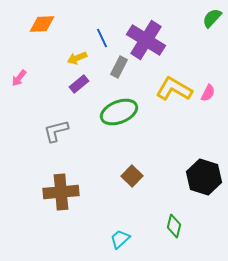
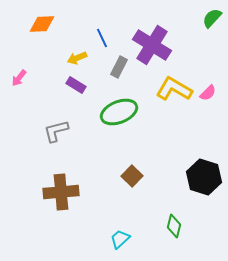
purple cross: moved 6 px right, 5 px down
purple rectangle: moved 3 px left, 1 px down; rotated 72 degrees clockwise
pink semicircle: rotated 18 degrees clockwise
